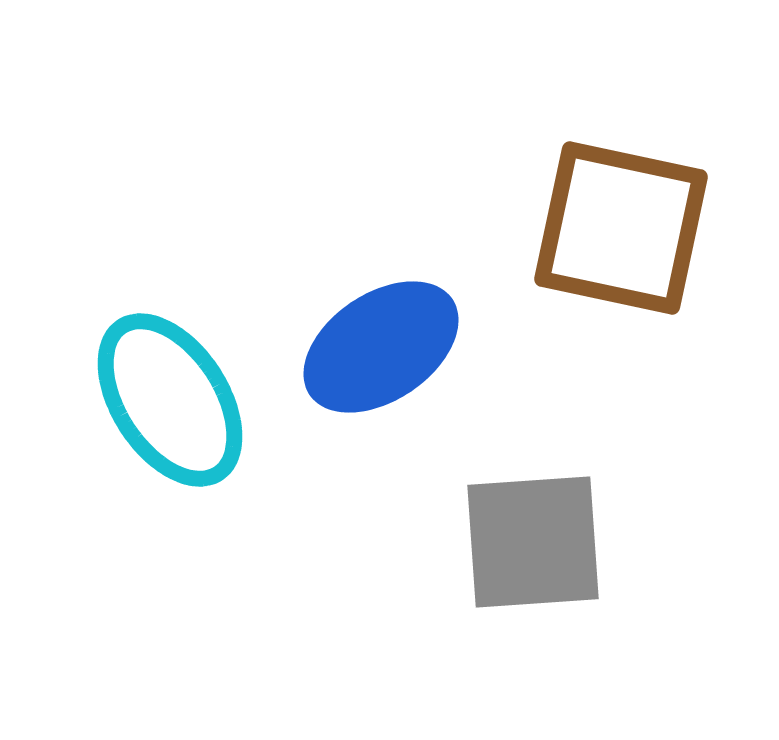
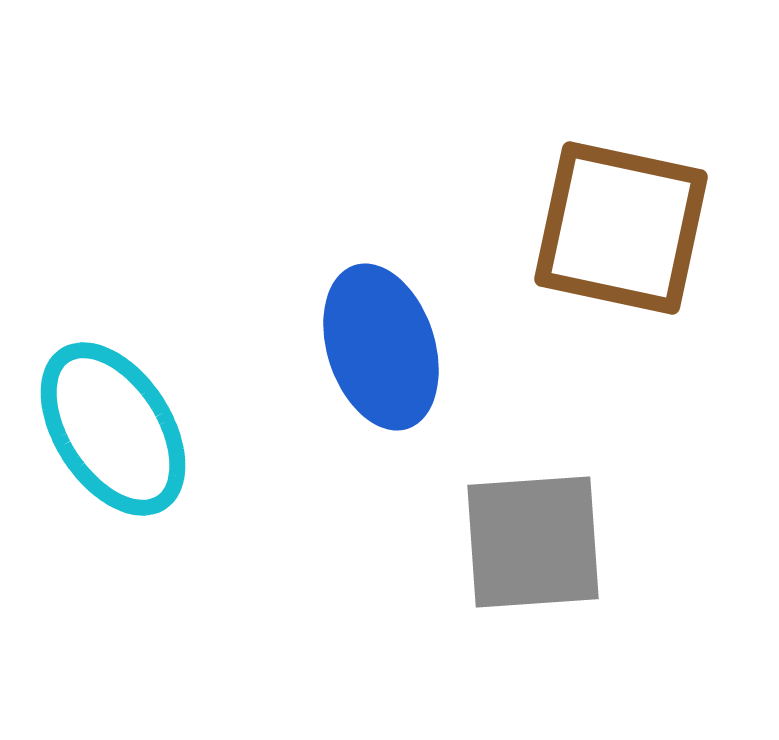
blue ellipse: rotated 74 degrees counterclockwise
cyan ellipse: moved 57 px left, 29 px down
